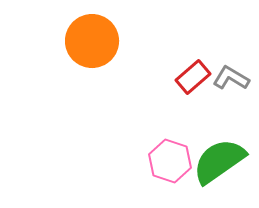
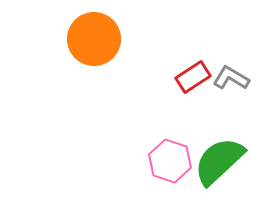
orange circle: moved 2 px right, 2 px up
red rectangle: rotated 8 degrees clockwise
green semicircle: rotated 8 degrees counterclockwise
